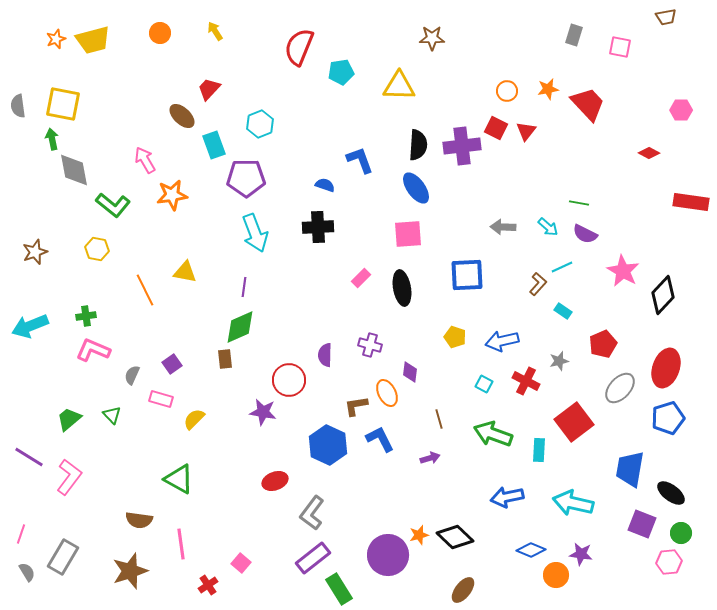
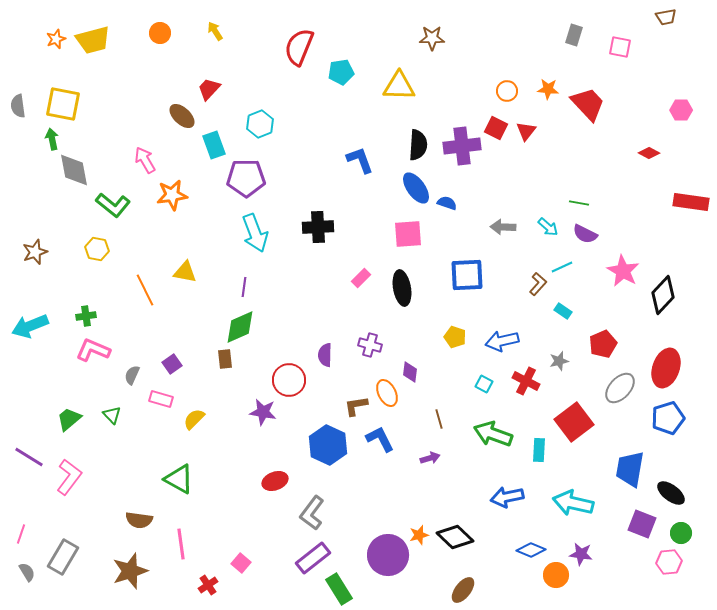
orange star at (548, 89): rotated 15 degrees clockwise
blue semicircle at (325, 185): moved 122 px right, 18 px down
